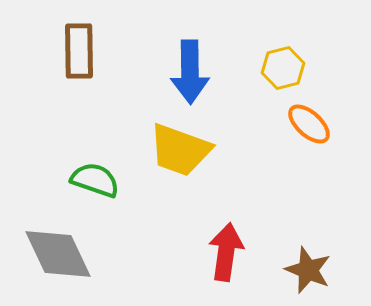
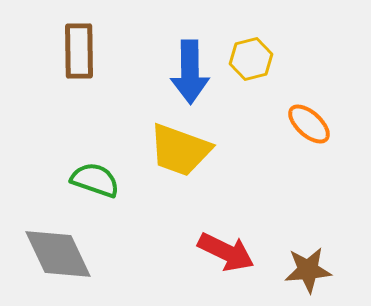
yellow hexagon: moved 32 px left, 9 px up
red arrow: rotated 108 degrees clockwise
brown star: rotated 27 degrees counterclockwise
